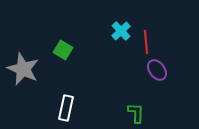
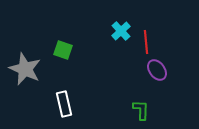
green square: rotated 12 degrees counterclockwise
gray star: moved 2 px right
white rectangle: moved 2 px left, 4 px up; rotated 25 degrees counterclockwise
green L-shape: moved 5 px right, 3 px up
